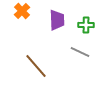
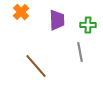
orange cross: moved 1 px left, 1 px down
green cross: moved 2 px right
gray line: rotated 54 degrees clockwise
